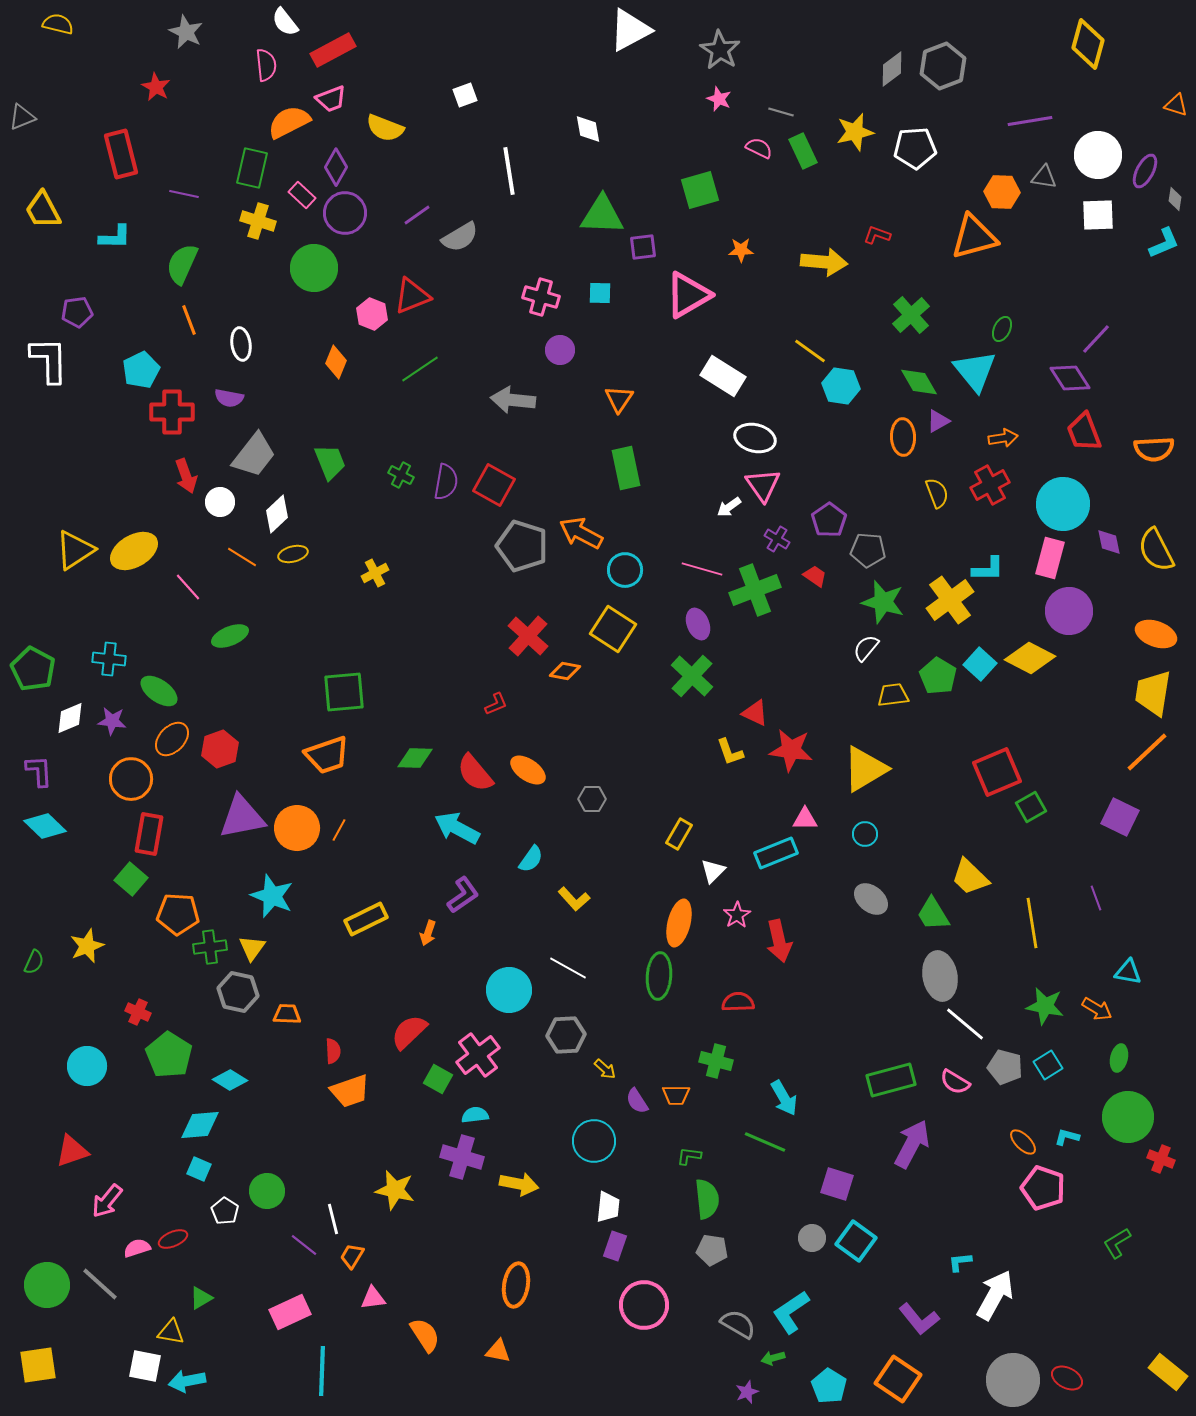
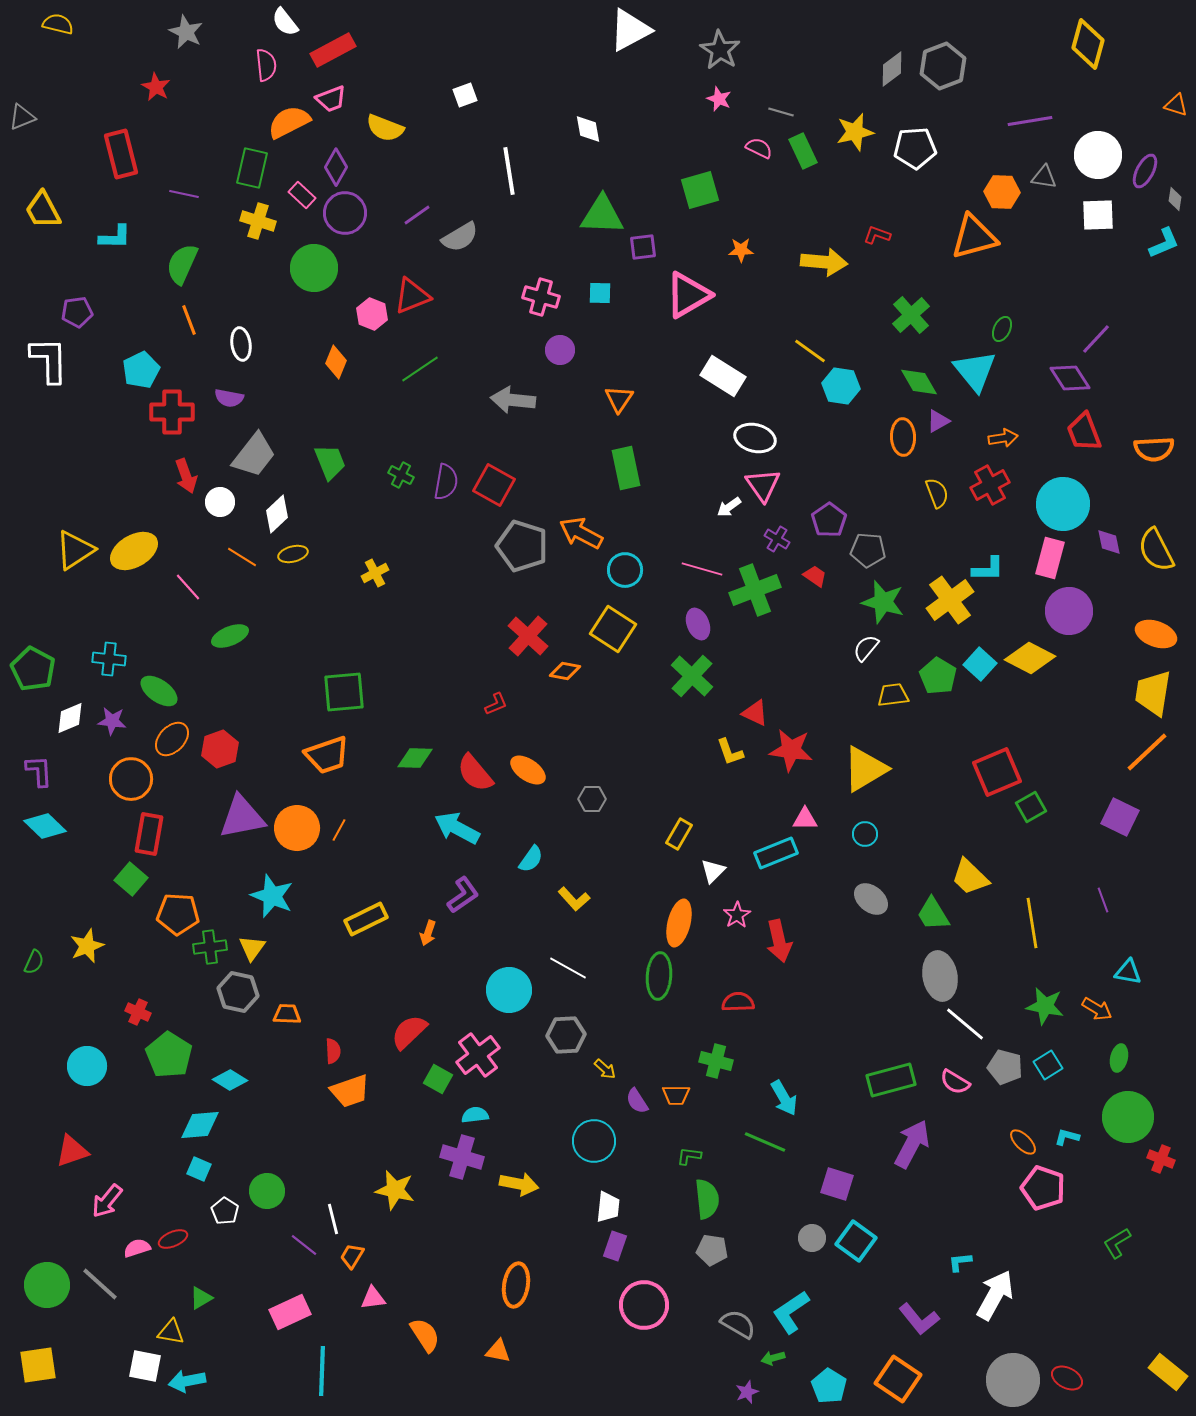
purple line at (1096, 898): moved 7 px right, 2 px down
